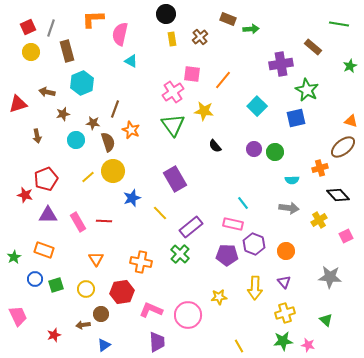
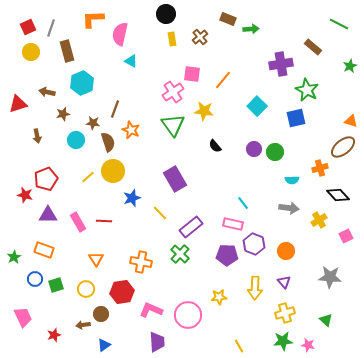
green line at (339, 24): rotated 18 degrees clockwise
pink trapezoid at (18, 316): moved 5 px right, 1 px down
